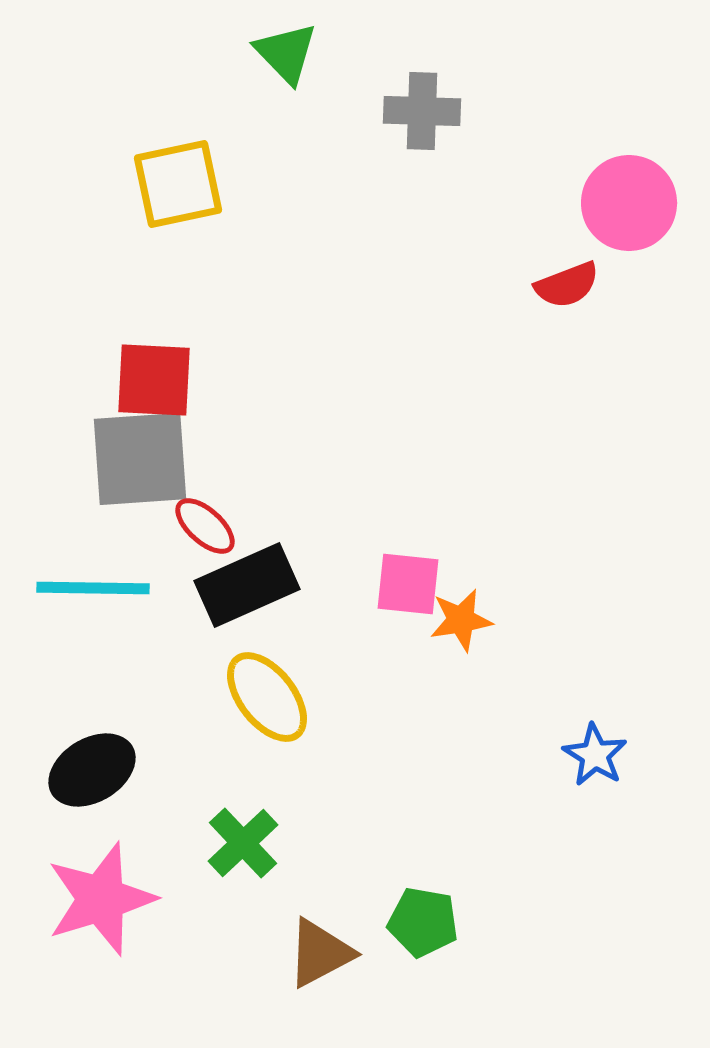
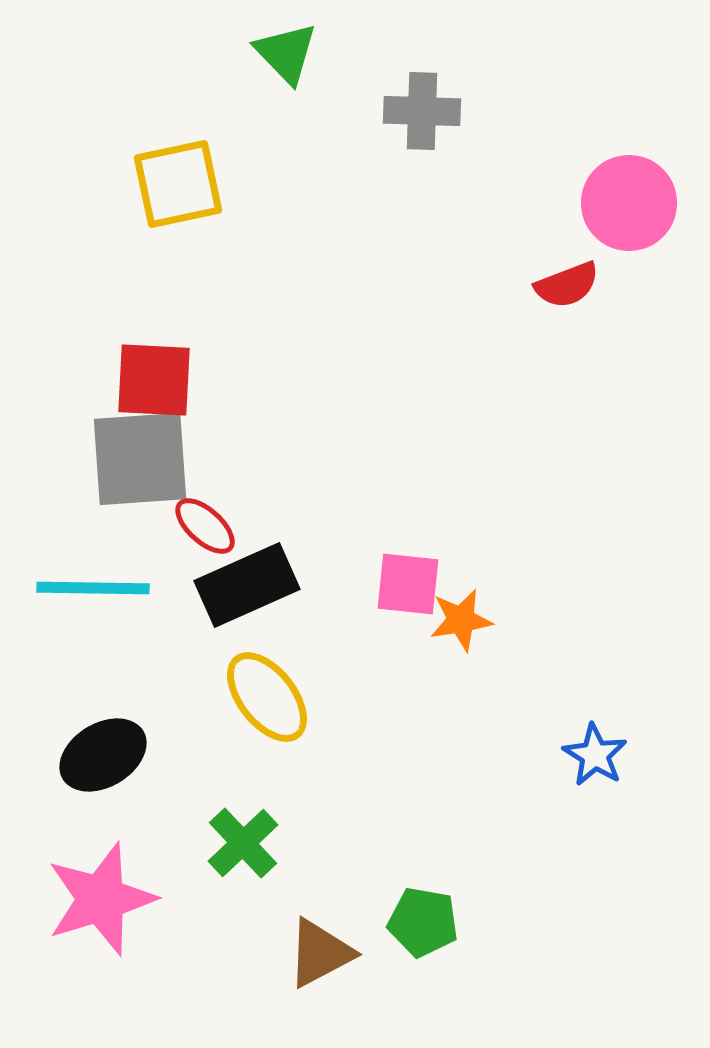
black ellipse: moved 11 px right, 15 px up
